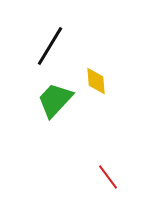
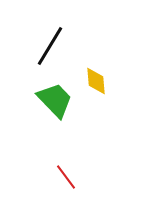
green trapezoid: rotated 93 degrees clockwise
red line: moved 42 px left
